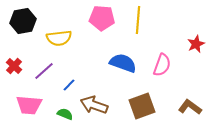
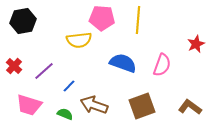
yellow semicircle: moved 20 px right, 2 px down
blue line: moved 1 px down
pink trapezoid: rotated 12 degrees clockwise
